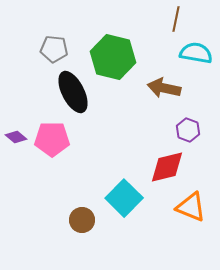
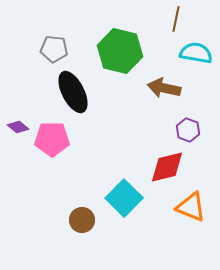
green hexagon: moved 7 px right, 6 px up
purple diamond: moved 2 px right, 10 px up
